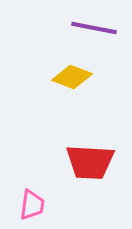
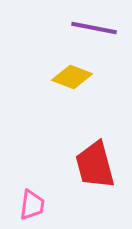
red trapezoid: moved 5 px right, 3 px down; rotated 72 degrees clockwise
